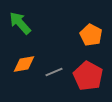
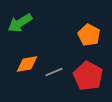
green arrow: rotated 80 degrees counterclockwise
orange pentagon: moved 2 px left
orange diamond: moved 3 px right
